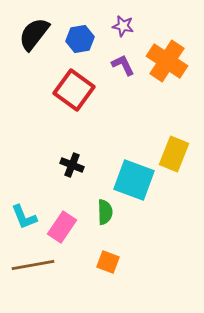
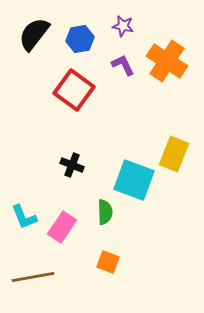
brown line: moved 12 px down
